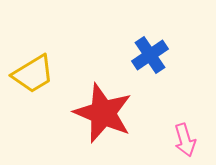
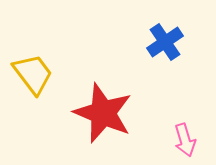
blue cross: moved 15 px right, 13 px up
yellow trapezoid: rotated 96 degrees counterclockwise
